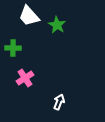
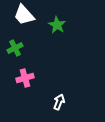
white trapezoid: moved 5 px left, 1 px up
green cross: moved 2 px right; rotated 28 degrees counterclockwise
pink cross: rotated 18 degrees clockwise
